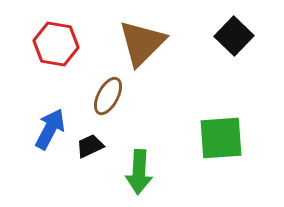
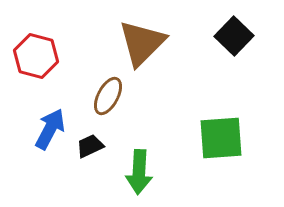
red hexagon: moved 20 px left, 12 px down; rotated 6 degrees clockwise
